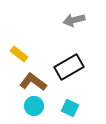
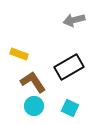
yellow rectangle: rotated 18 degrees counterclockwise
brown L-shape: rotated 20 degrees clockwise
